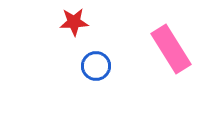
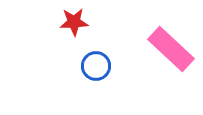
pink rectangle: rotated 15 degrees counterclockwise
